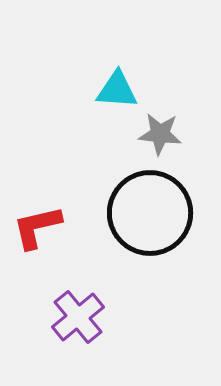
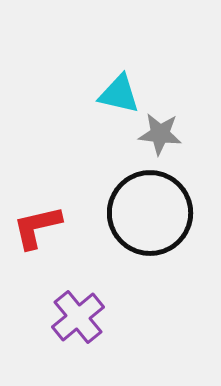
cyan triangle: moved 2 px right, 4 px down; rotated 9 degrees clockwise
